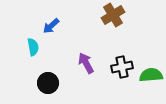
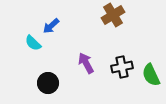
cyan semicircle: moved 4 px up; rotated 144 degrees clockwise
green semicircle: rotated 110 degrees counterclockwise
